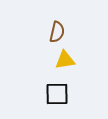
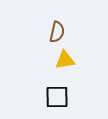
black square: moved 3 px down
